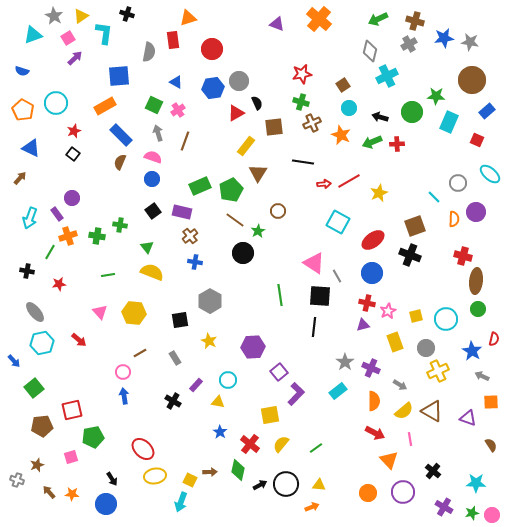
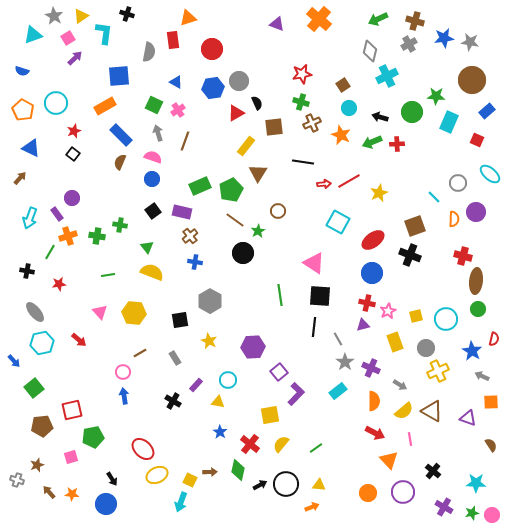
gray line at (337, 276): moved 1 px right, 63 px down
yellow ellipse at (155, 476): moved 2 px right, 1 px up; rotated 15 degrees counterclockwise
